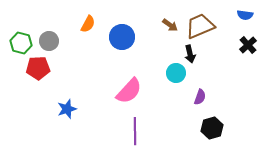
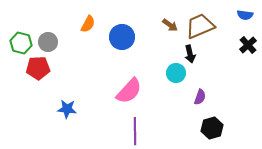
gray circle: moved 1 px left, 1 px down
blue star: rotated 24 degrees clockwise
